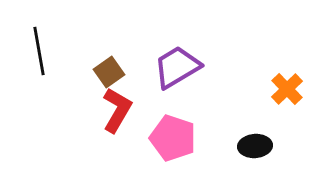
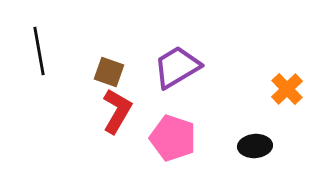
brown square: rotated 36 degrees counterclockwise
red L-shape: moved 1 px down
